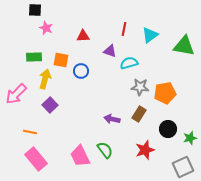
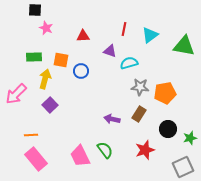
orange line: moved 1 px right, 3 px down; rotated 16 degrees counterclockwise
